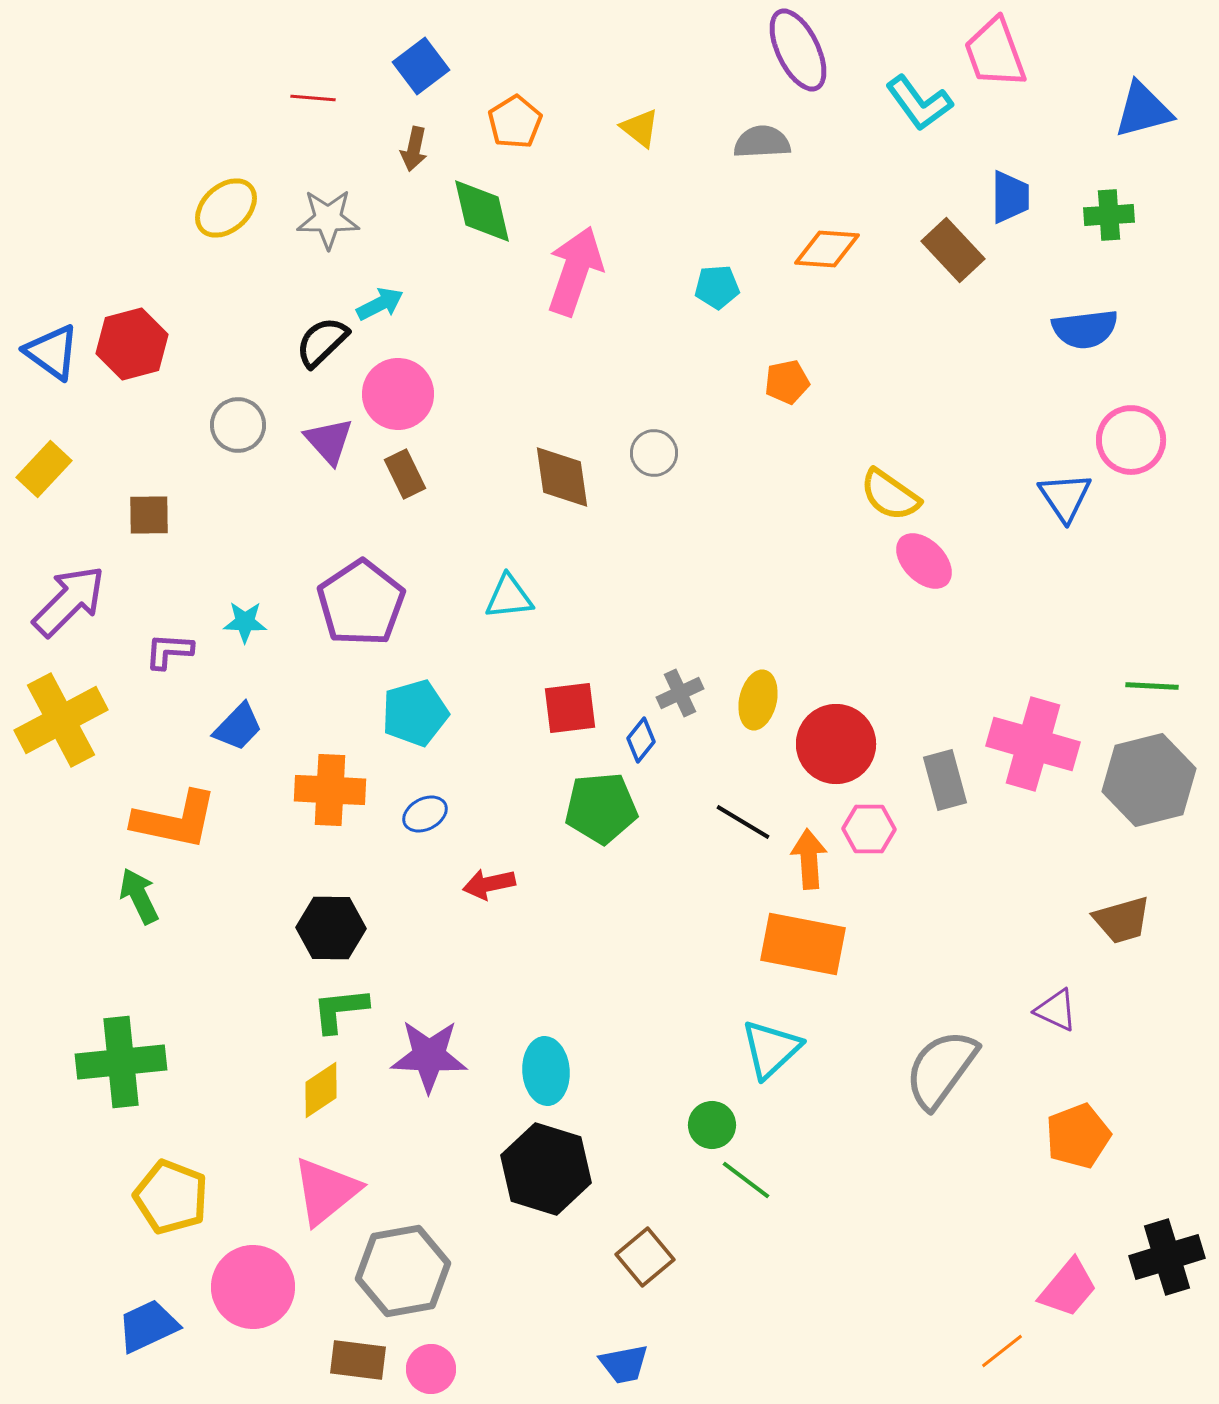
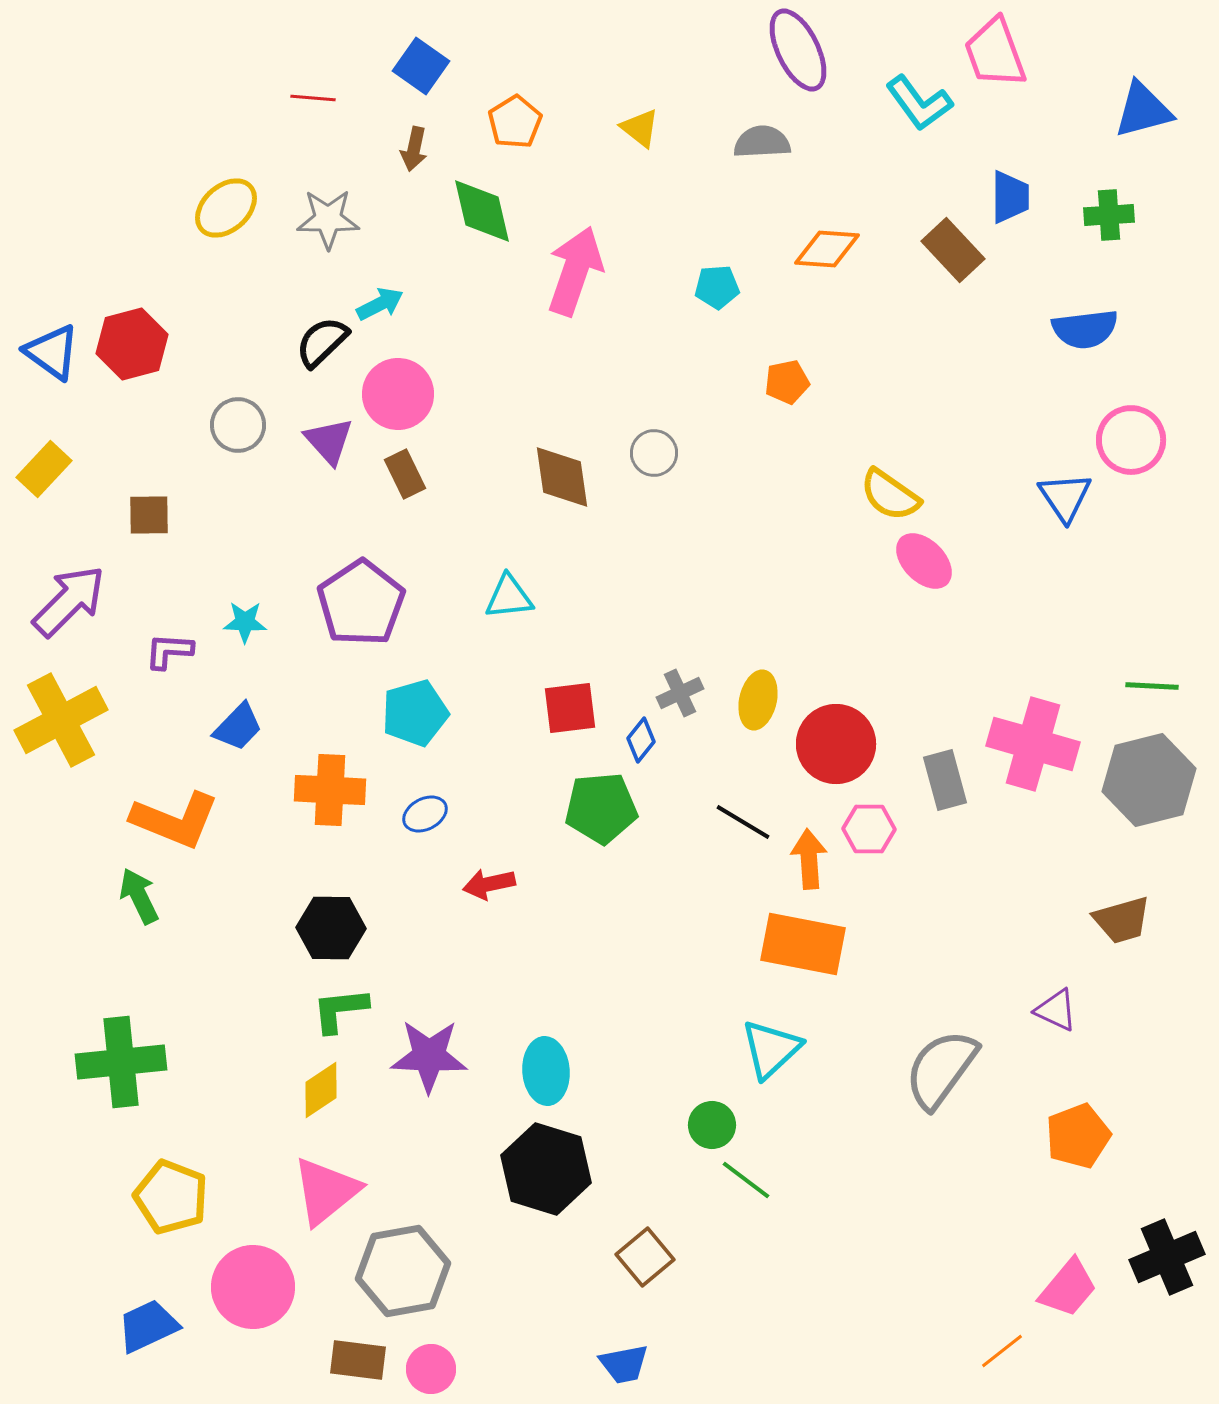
blue square at (421, 66): rotated 18 degrees counterclockwise
orange L-shape at (175, 820): rotated 10 degrees clockwise
black cross at (1167, 1257): rotated 6 degrees counterclockwise
